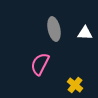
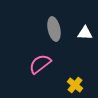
pink semicircle: rotated 25 degrees clockwise
